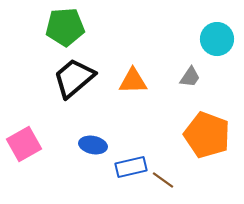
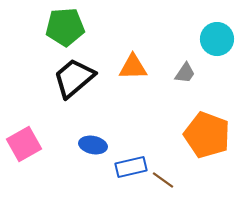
gray trapezoid: moved 5 px left, 4 px up
orange triangle: moved 14 px up
